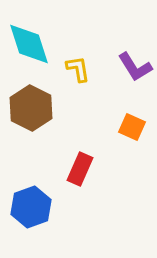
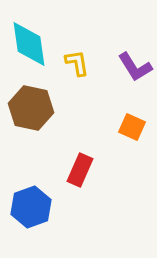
cyan diamond: rotated 9 degrees clockwise
yellow L-shape: moved 1 px left, 6 px up
brown hexagon: rotated 15 degrees counterclockwise
red rectangle: moved 1 px down
